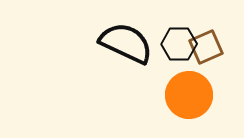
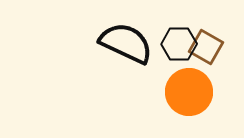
brown square: rotated 36 degrees counterclockwise
orange circle: moved 3 px up
